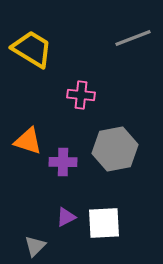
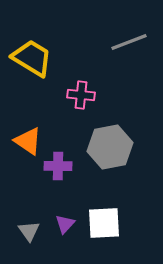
gray line: moved 4 px left, 4 px down
yellow trapezoid: moved 9 px down
orange triangle: rotated 16 degrees clockwise
gray hexagon: moved 5 px left, 2 px up
purple cross: moved 5 px left, 4 px down
purple triangle: moved 1 px left, 7 px down; rotated 20 degrees counterclockwise
gray triangle: moved 6 px left, 15 px up; rotated 20 degrees counterclockwise
